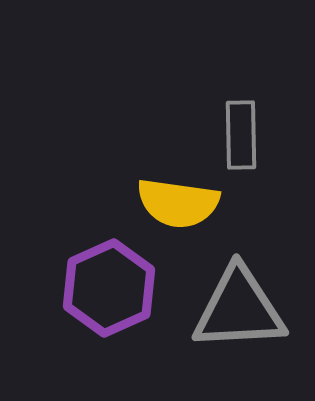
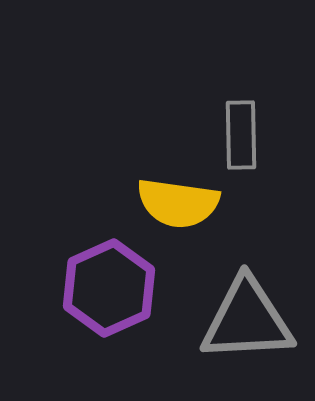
gray triangle: moved 8 px right, 11 px down
